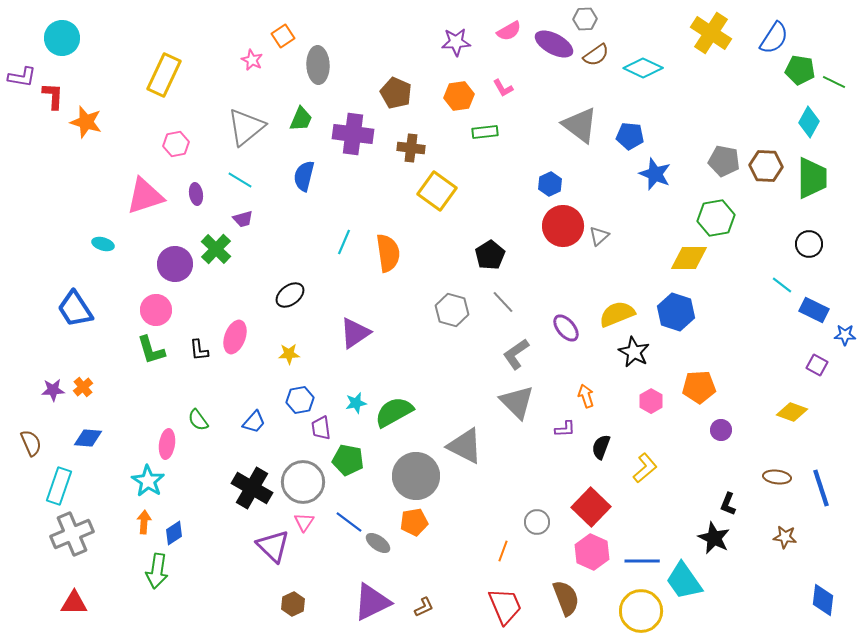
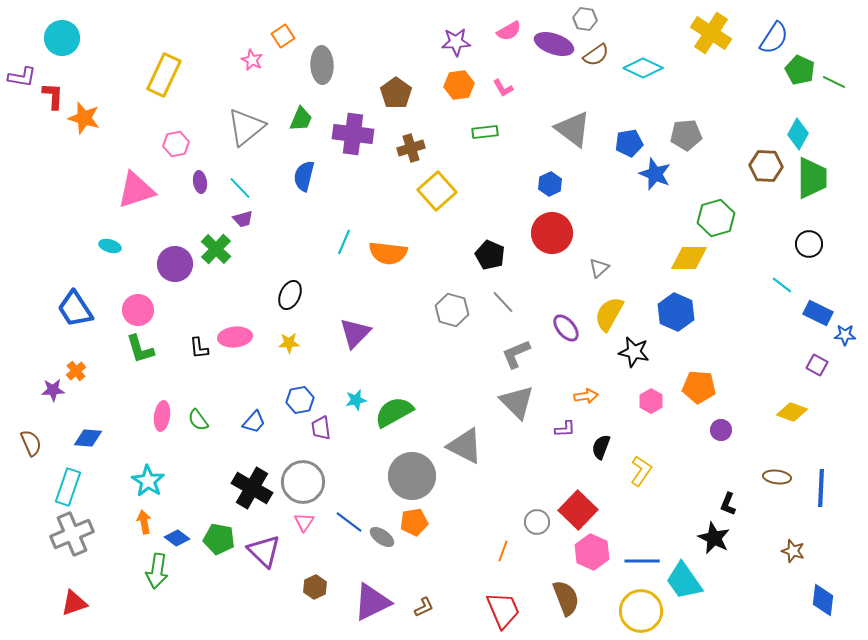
gray hexagon at (585, 19): rotated 10 degrees clockwise
purple ellipse at (554, 44): rotated 9 degrees counterclockwise
gray ellipse at (318, 65): moved 4 px right
green pentagon at (800, 70): rotated 16 degrees clockwise
brown pentagon at (396, 93): rotated 12 degrees clockwise
orange hexagon at (459, 96): moved 11 px up
orange star at (86, 122): moved 2 px left, 4 px up
cyan diamond at (809, 122): moved 11 px left, 12 px down
gray triangle at (580, 125): moved 7 px left, 4 px down
blue pentagon at (630, 136): moved 1 px left, 7 px down; rotated 16 degrees counterclockwise
brown cross at (411, 148): rotated 24 degrees counterclockwise
gray pentagon at (724, 161): moved 38 px left, 26 px up; rotated 16 degrees counterclockwise
cyan line at (240, 180): moved 8 px down; rotated 15 degrees clockwise
yellow square at (437, 191): rotated 12 degrees clockwise
purple ellipse at (196, 194): moved 4 px right, 12 px up
pink triangle at (145, 196): moved 9 px left, 6 px up
green hexagon at (716, 218): rotated 6 degrees counterclockwise
red circle at (563, 226): moved 11 px left, 7 px down
gray triangle at (599, 236): moved 32 px down
cyan ellipse at (103, 244): moved 7 px right, 2 px down
orange semicircle at (388, 253): rotated 105 degrees clockwise
black pentagon at (490, 255): rotated 16 degrees counterclockwise
black ellipse at (290, 295): rotated 28 degrees counterclockwise
pink circle at (156, 310): moved 18 px left
blue rectangle at (814, 310): moved 4 px right, 3 px down
blue hexagon at (676, 312): rotated 6 degrees clockwise
yellow semicircle at (617, 314): moved 8 px left; rotated 39 degrees counterclockwise
purple triangle at (355, 333): rotated 12 degrees counterclockwise
pink ellipse at (235, 337): rotated 64 degrees clockwise
green L-shape at (151, 350): moved 11 px left, 1 px up
black L-shape at (199, 350): moved 2 px up
black star at (634, 352): rotated 16 degrees counterclockwise
yellow star at (289, 354): moved 11 px up
gray L-shape at (516, 354): rotated 12 degrees clockwise
orange cross at (83, 387): moved 7 px left, 16 px up
orange pentagon at (699, 387): rotated 8 degrees clockwise
orange arrow at (586, 396): rotated 100 degrees clockwise
cyan star at (356, 403): moved 3 px up
pink ellipse at (167, 444): moved 5 px left, 28 px up
green pentagon at (348, 460): moved 129 px left, 79 px down
yellow L-shape at (645, 468): moved 4 px left, 3 px down; rotated 16 degrees counterclockwise
gray circle at (416, 476): moved 4 px left
cyan rectangle at (59, 486): moved 9 px right, 1 px down
blue line at (821, 488): rotated 21 degrees clockwise
red square at (591, 507): moved 13 px left, 3 px down
orange arrow at (144, 522): rotated 15 degrees counterclockwise
blue diamond at (174, 533): moved 3 px right, 5 px down; rotated 70 degrees clockwise
brown star at (785, 537): moved 8 px right, 14 px down; rotated 10 degrees clockwise
gray ellipse at (378, 543): moved 4 px right, 6 px up
purple triangle at (273, 546): moved 9 px left, 5 px down
red triangle at (74, 603): rotated 20 degrees counterclockwise
brown hexagon at (293, 604): moved 22 px right, 17 px up
red trapezoid at (505, 606): moved 2 px left, 4 px down
